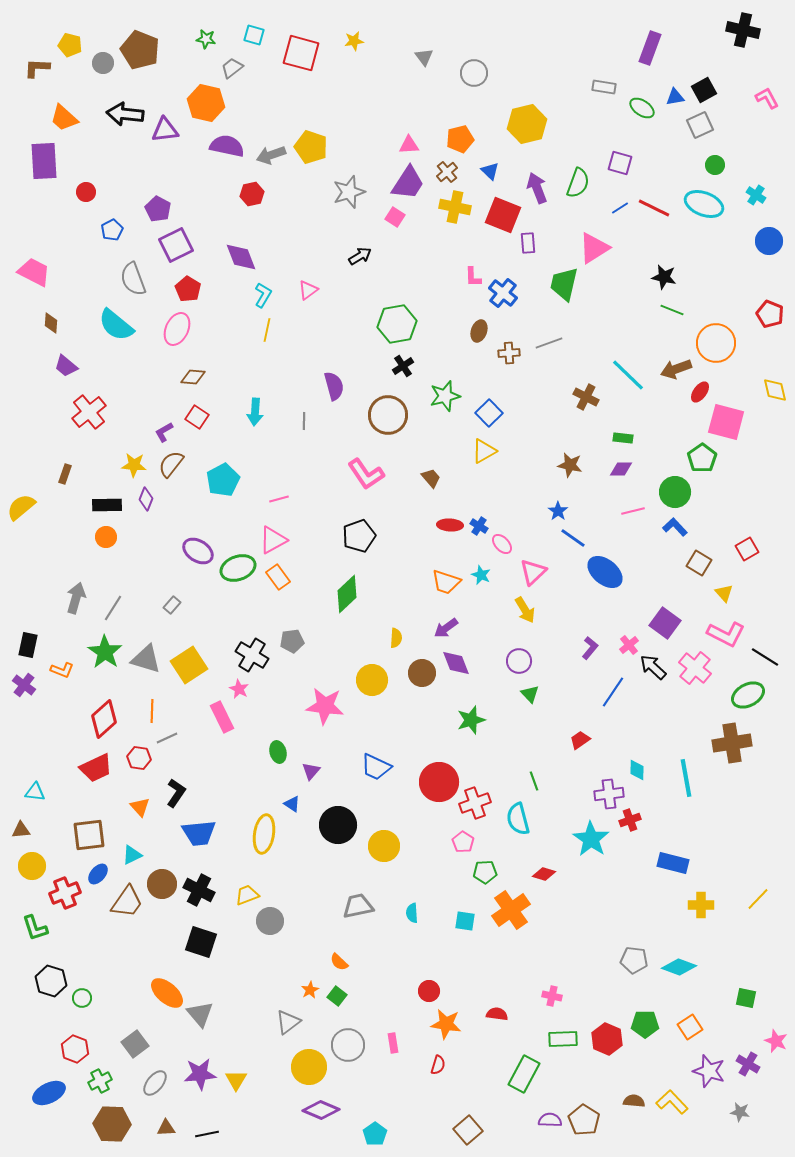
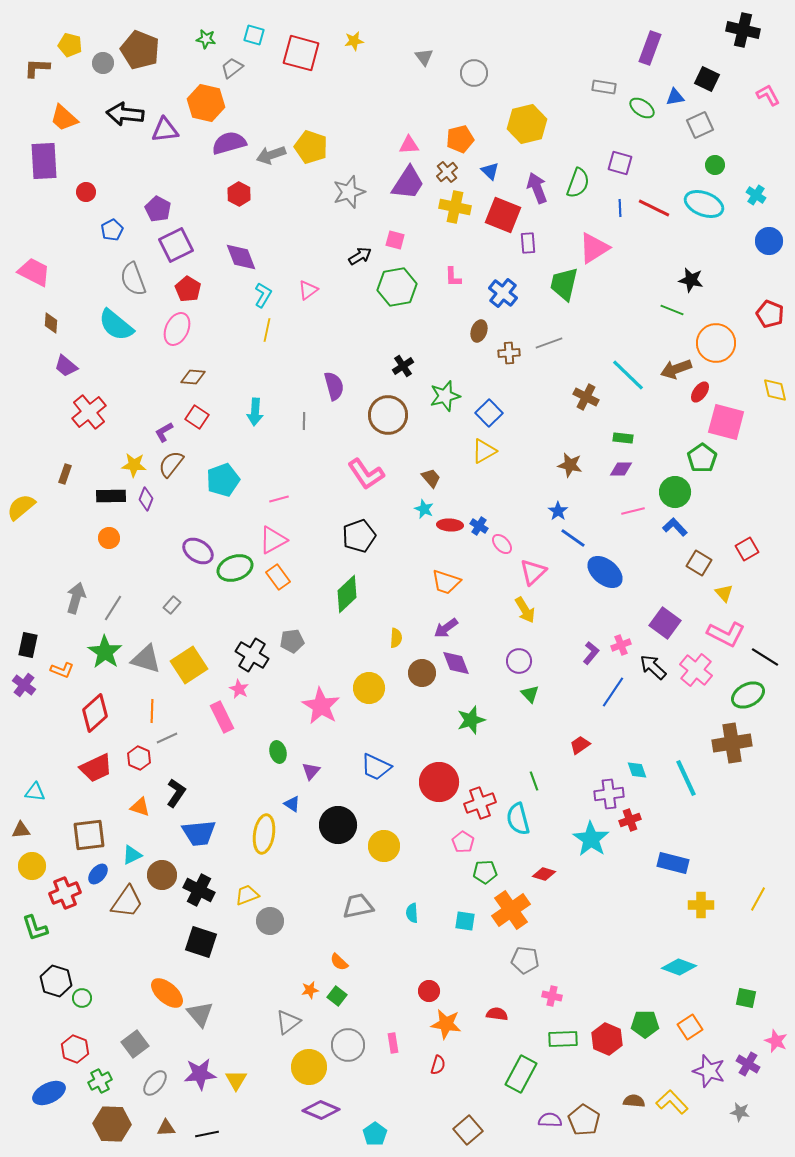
black square at (704, 90): moved 3 px right, 11 px up; rotated 35 degrees counterclockwise
pink L-shape at (767, 98): moved 1 px right, 3 px up
purple semicircle at (227, 146): moved 2 px right, 3 px up; rotated 28 degrees counterclockwise
red hexagon at (252, 194): moved 13 px left; rotated 20 degrees counterclockwise
blue line at (620, 208): rotated 60 degrees counterclockwise
pink square at (395, 217): moved 23 px down; rotated 18 degrees counterclockwise
pink L-shape at (473, 277): moved 20 px left
black star at (664, 277): moved 27 px right, 3 px down
green hexagon at (397, 324): moved 37 px up
cyan pentagon at (223, 480): rotated 8 degrees clockwise
black rectangle at (107, 505): moved 4 px right, 9 px up
orange circle at (106, 537): moved 3 px right, 1 px down
green ellipse at (238, 568): moved 3 px left
cyan star at (481, 575): moved 57 px left, 66 px up
pink cross at (629, 645): moved 8 px left; rotated 18 degrees clockwise
purple L-shape at (590, 648): moved 1 px right, 5 px down
pink cross at (695, 668): moved 1 px right, 2 px down
yellow circle at (372, 680): moved 3 px left, 8 px down
pink star at (325, 706): moved 4 px left; rotated 24 degrees clockwise
red diamond at (104, 719): moved 9 px left, 6 px up
red trapezoid at (580, 740): moved 5 px down
red hexagon at (139, 758): rotated 15 degrees clockwise
cyan diamond at (637, 770): rotated 20 degrees counterclockwise
cyan line at (686, 778): rotated 15 degrees counterclockwise
red cross at (475, 803): moved 5 px right
orange triangle at (140, 807): rotated 30 degrees counterclockwise
brown circle at (162, 884): moved 9 px up
yellow line at (758, 899): rotated 15 degrees counterclockwise
gray pentagon at (634, 960): moved 109 px left
black hexagon at (51, 981): moved 5 px right
orange star at (310, 990): rotated 18 degrees clockwise
green rectangle at (524, 1074): moved 3 px left
